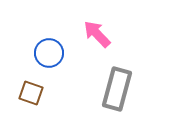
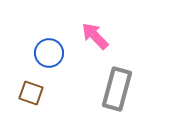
pink arrow: moved 2 px left, 2 px down
